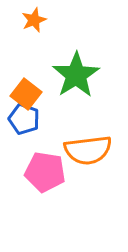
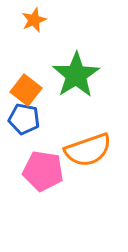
orange square: moved 4 px up
blue pentagon: rotated 8 degrees counterclockwise
orange semicircle: rotated 12 degrees counterclockwise
pink pentagon: moved 2 px left, 1 px up
